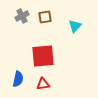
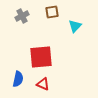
brown square: moved 7 px right, 5 px up
red square: moved 2 px left, 1 px down
red triangle: rotated 32 degrees clockwise
